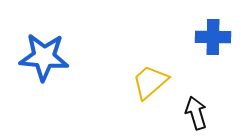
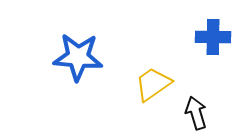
blue star: moved 34 px right
yellow trapezoid: moved 3 px right, 2 px down; rotated 6 degrees clockwise
